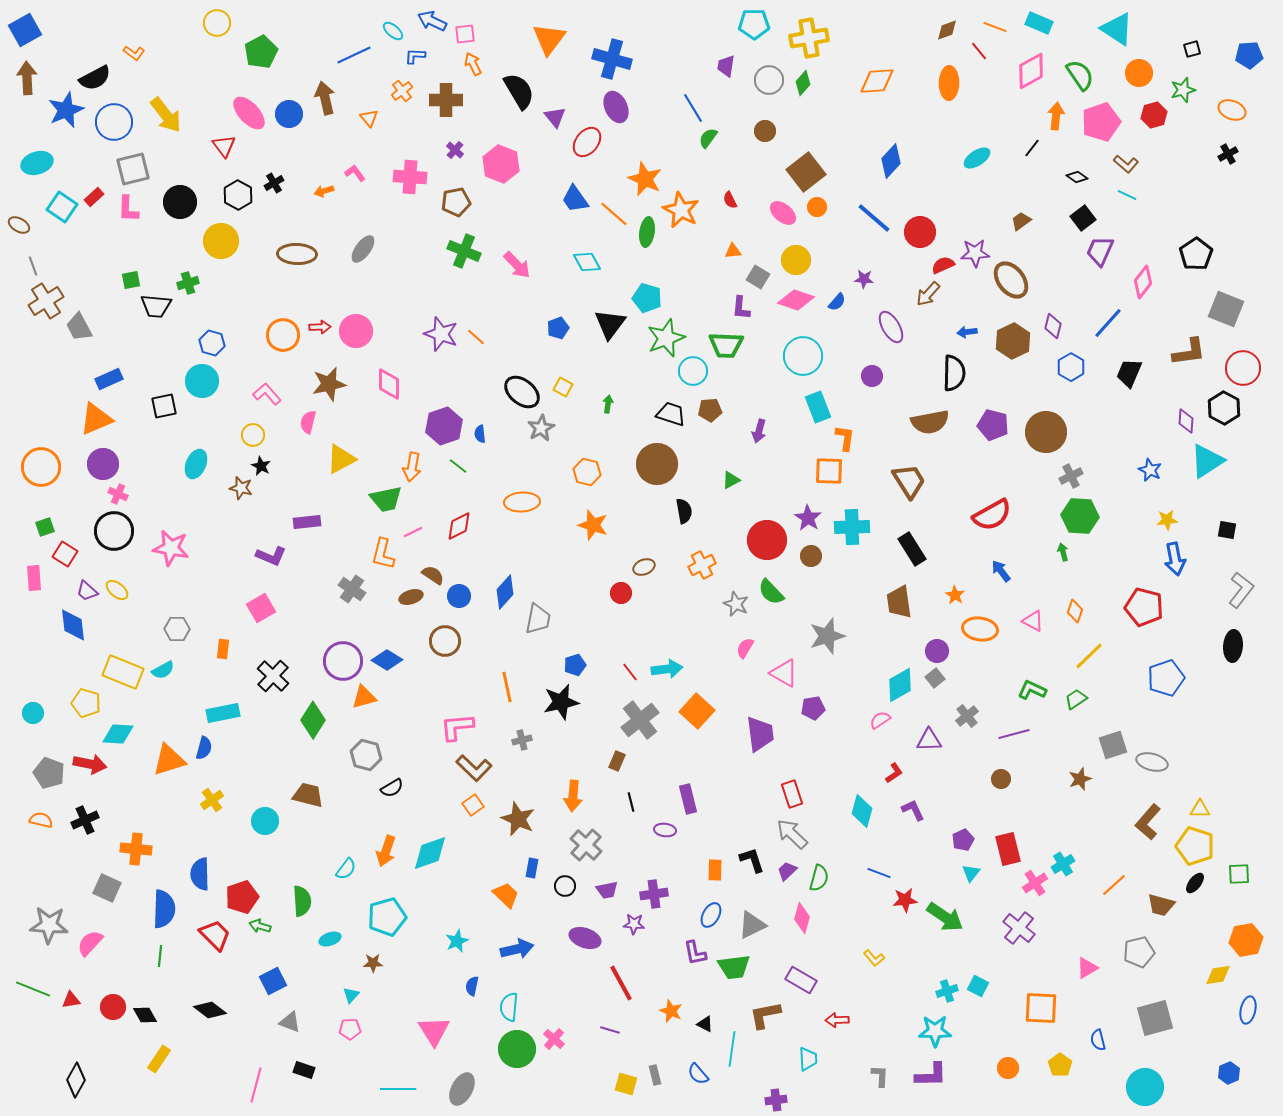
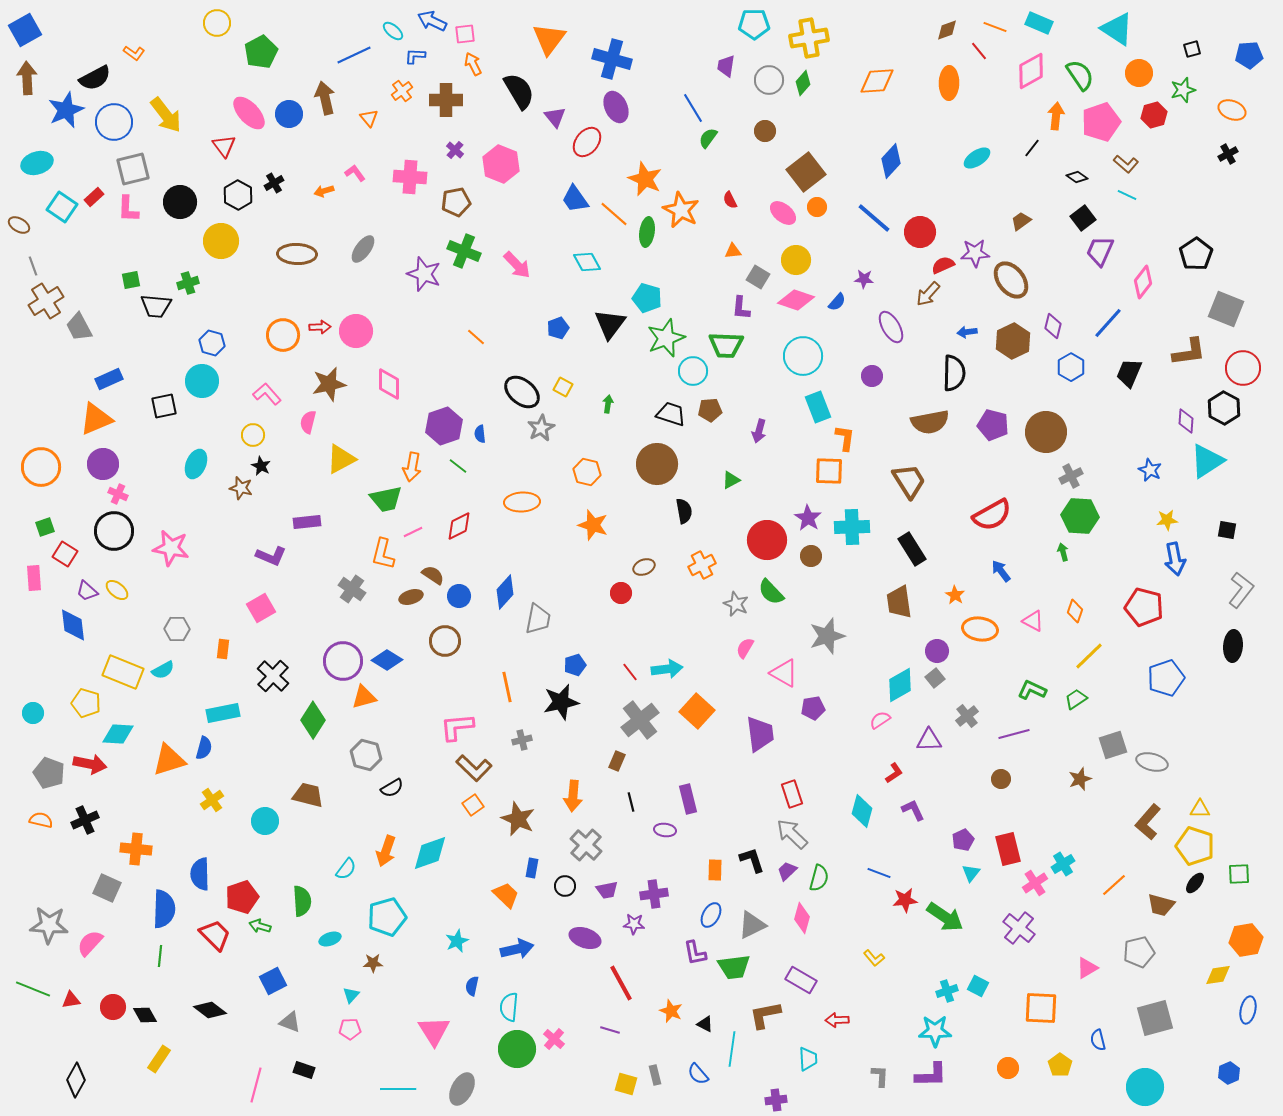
purple star at (441, 334): moved 17 px left, 60 px up
